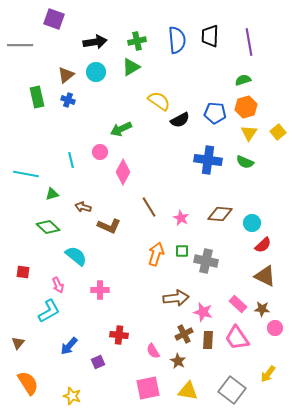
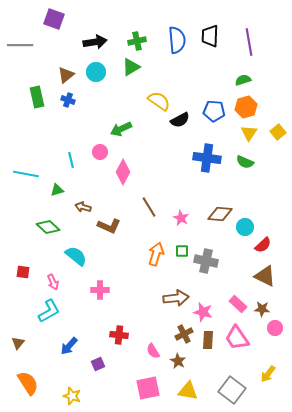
blue pentagon at (215, 113): moved 1 px left, 2 px up
blue cross at (208, 160): moved 1 px left, 2 px up
green triangle at (52, 194): moved 5 px right, 4 px up
cyan circle at (252, 223): moved 7 px left, 4 px down
pink arrow at (58, 285): moved 5 px left, 3 px up
purple square at (98, 362): moved 2 px down
